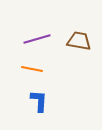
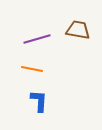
brown trapezoid: moved 1 px left, 11 px up
